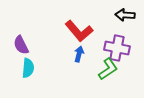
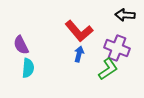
purple cross: rotated 10 degrees clockwise
